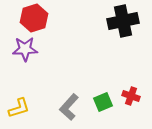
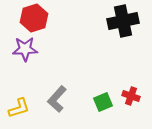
gray L-shape: moved 12 px left, 8 px up
